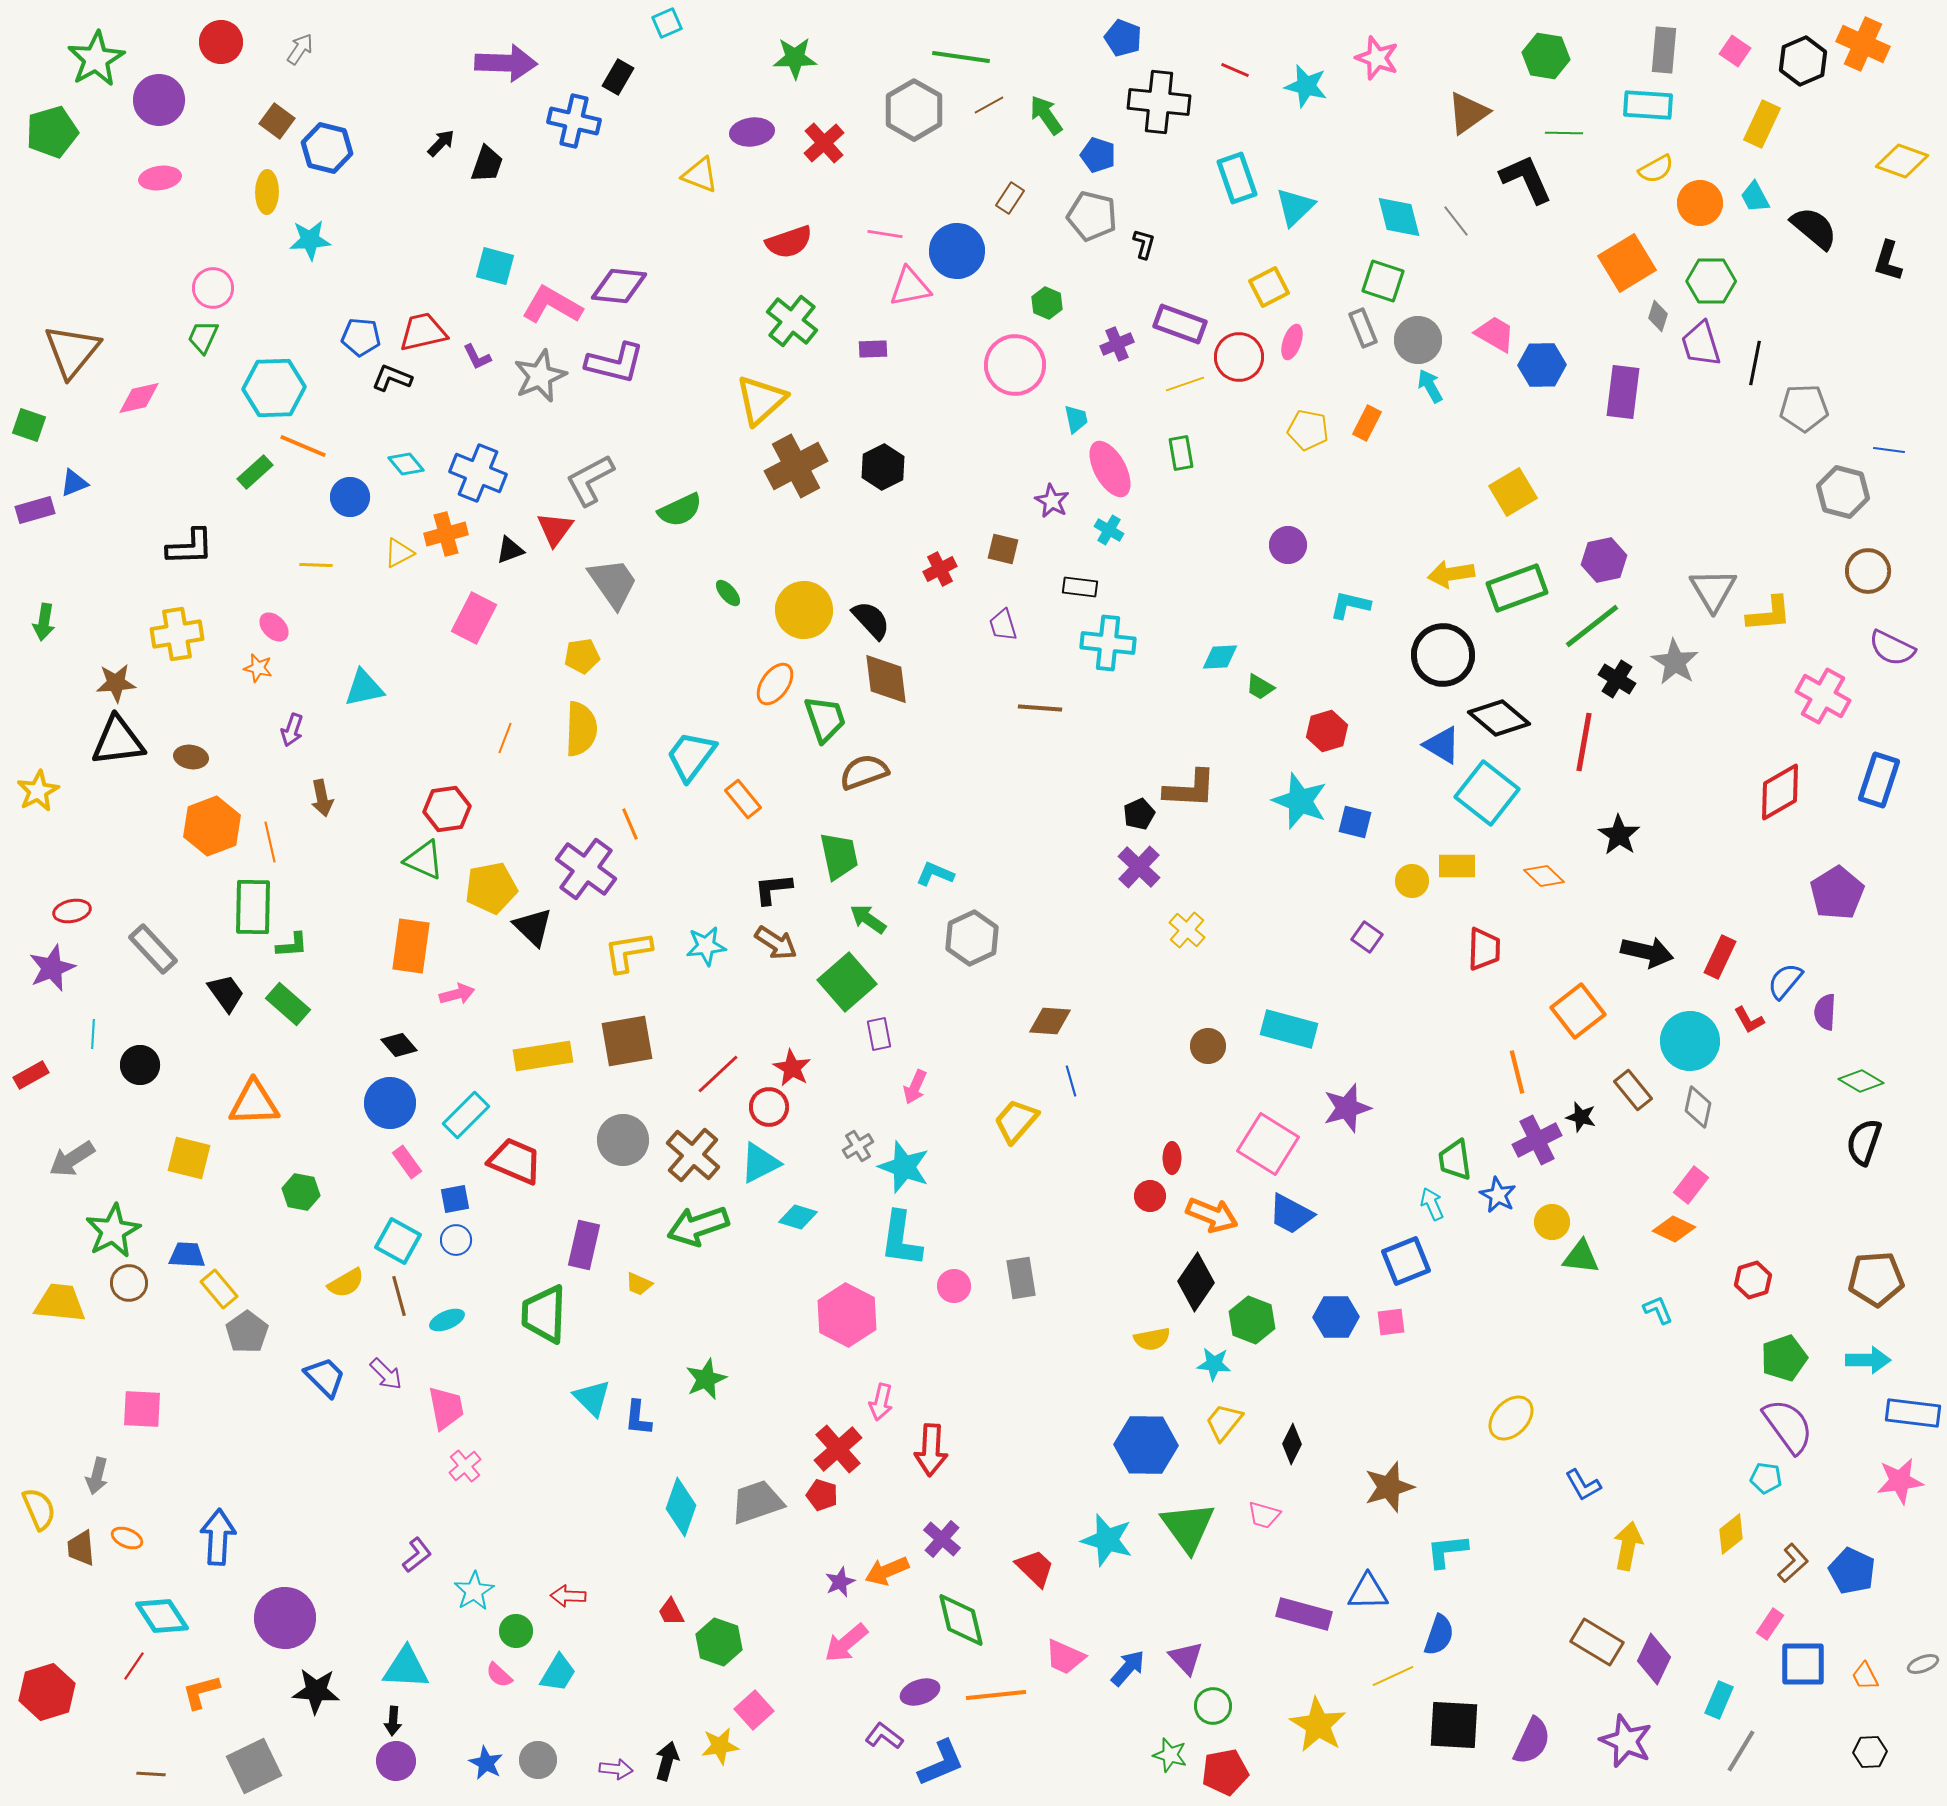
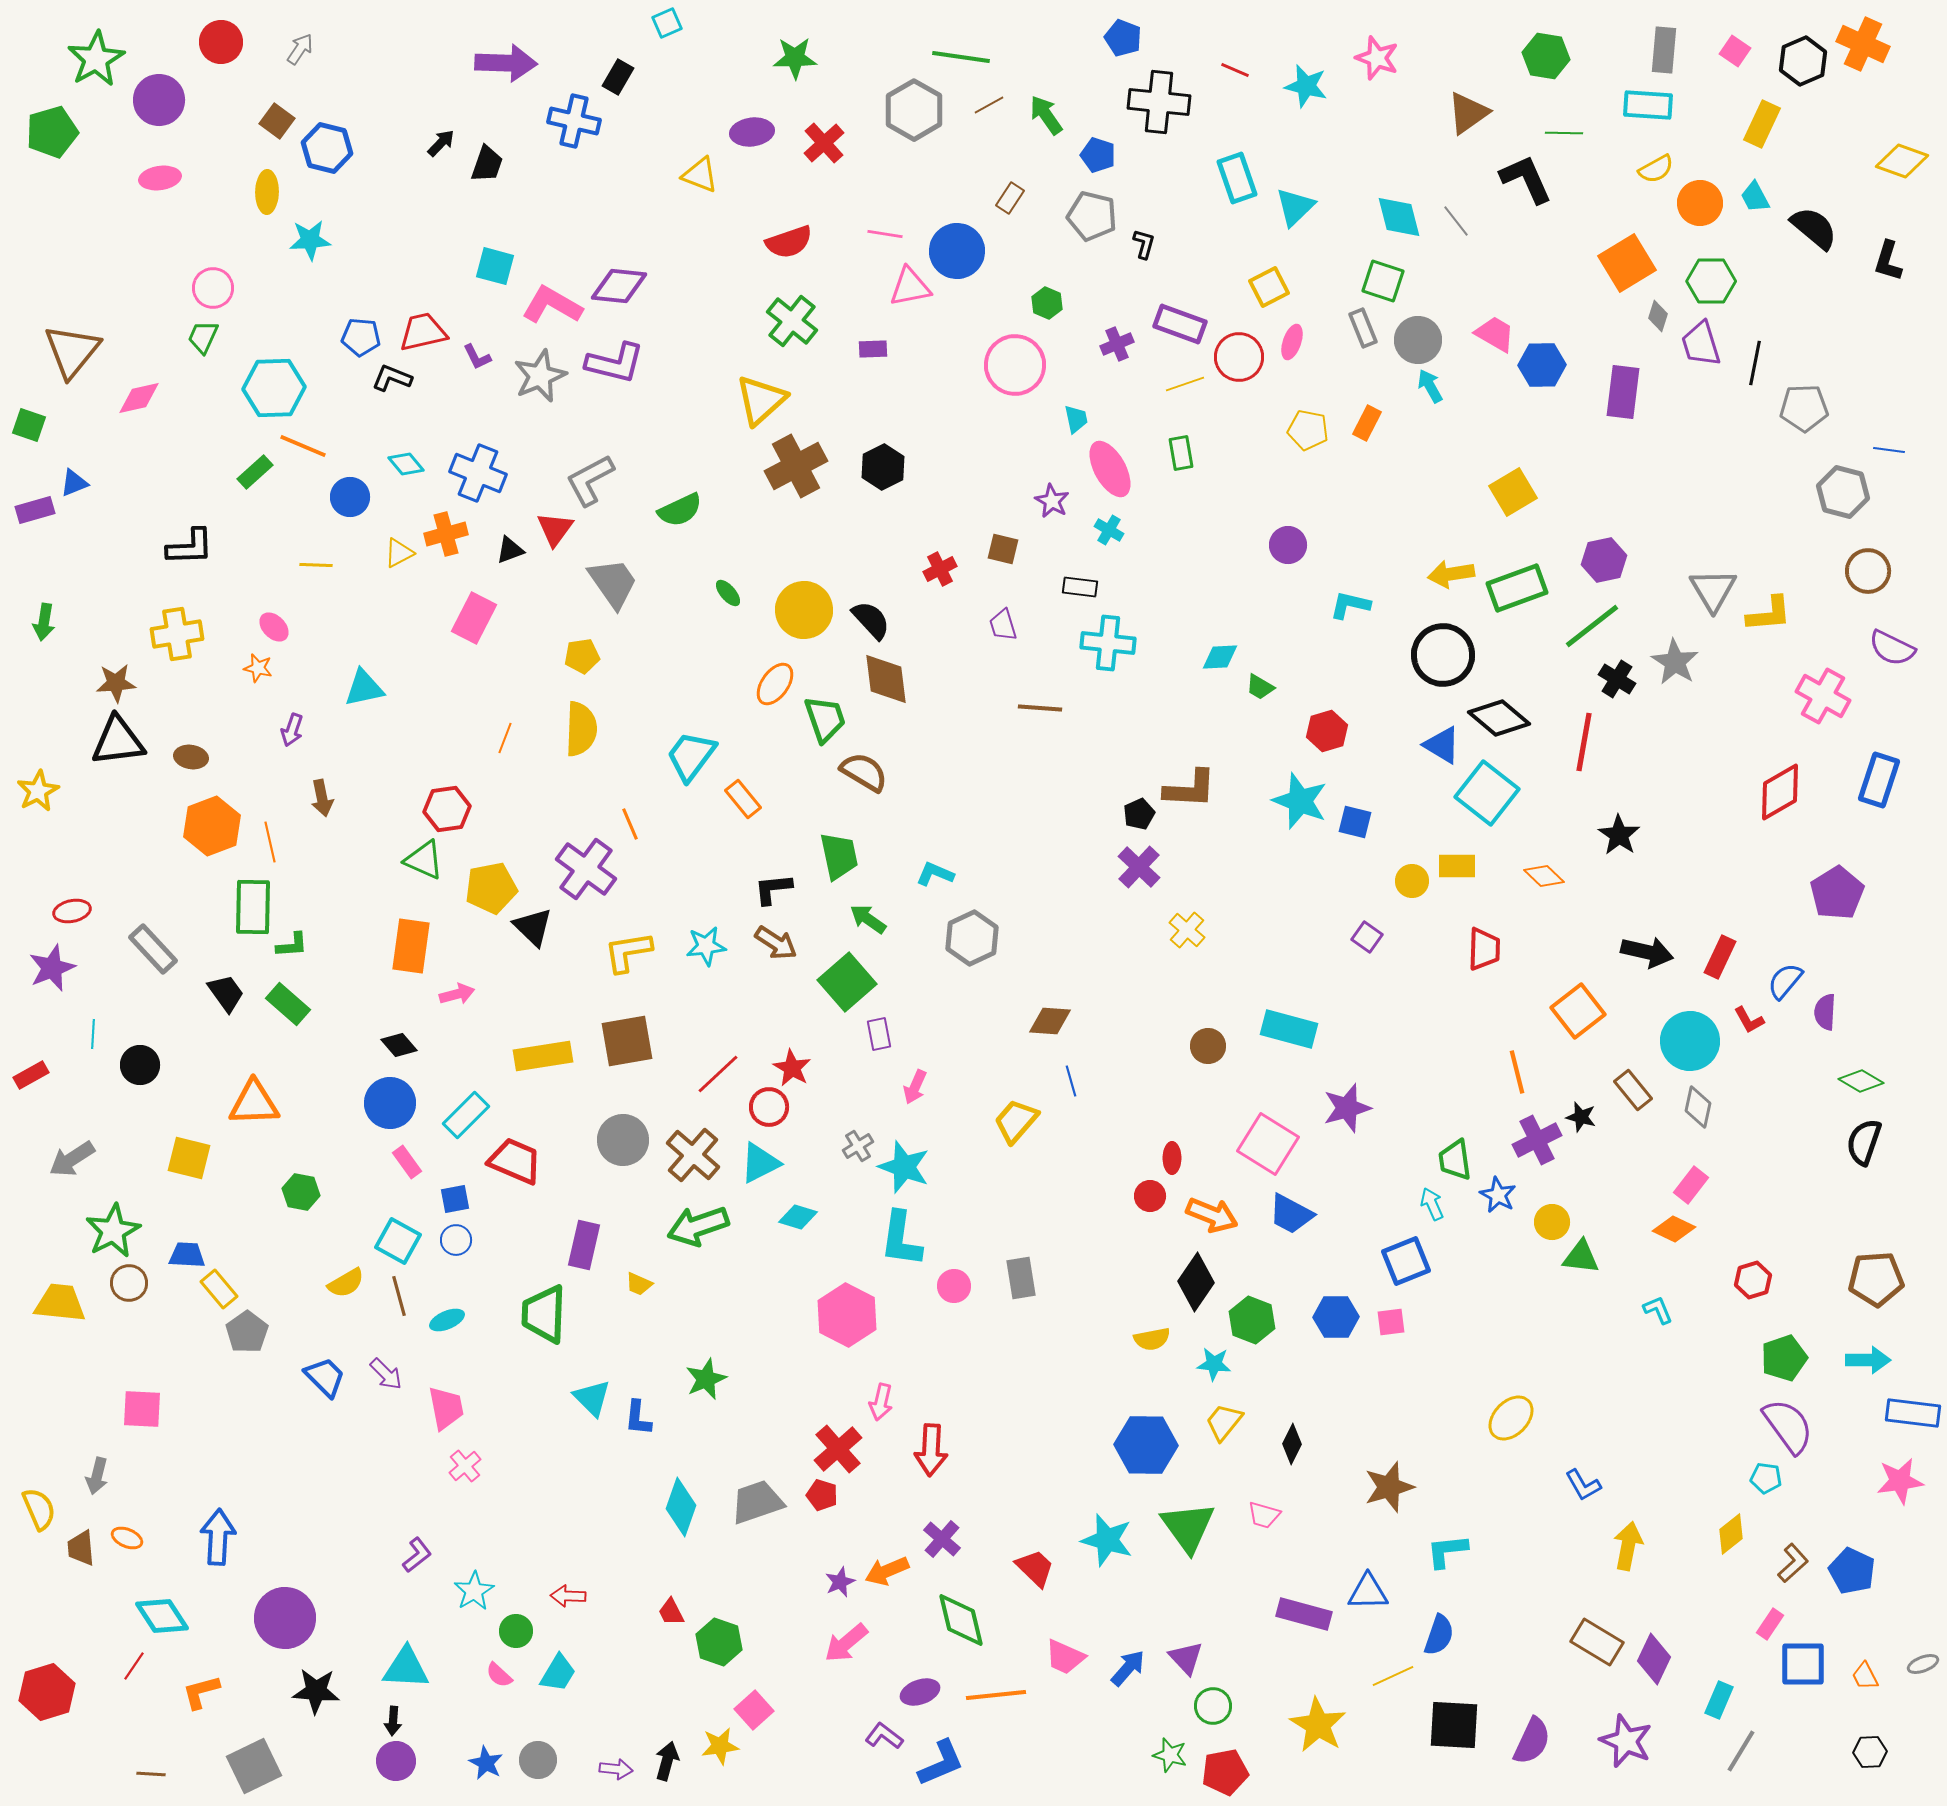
brown semicircle at (864, 772): rotated 51 degrees clockwise
